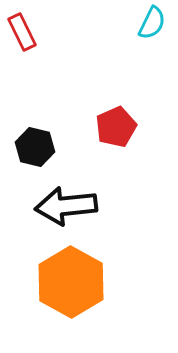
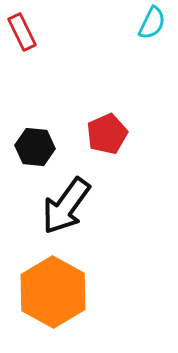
red pentagon: moved 9 px left, 7 px down
black hexagon: rotated 9 degrees counterclockwise
black arrow: rotated 48 degrees counterclockwise
orange hexagon: moved 18 px left, 10 px down
